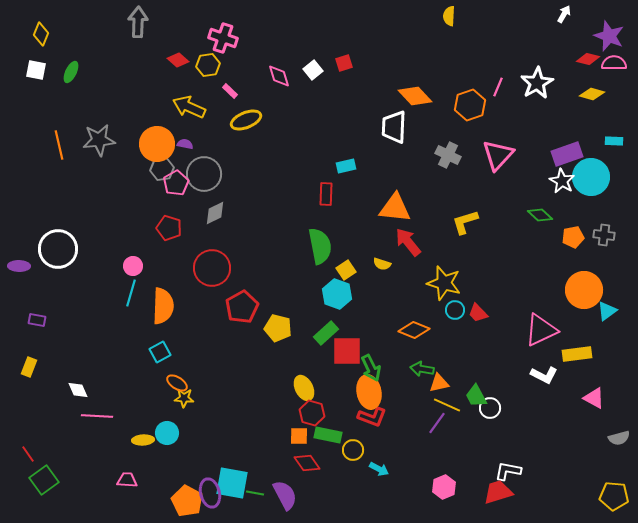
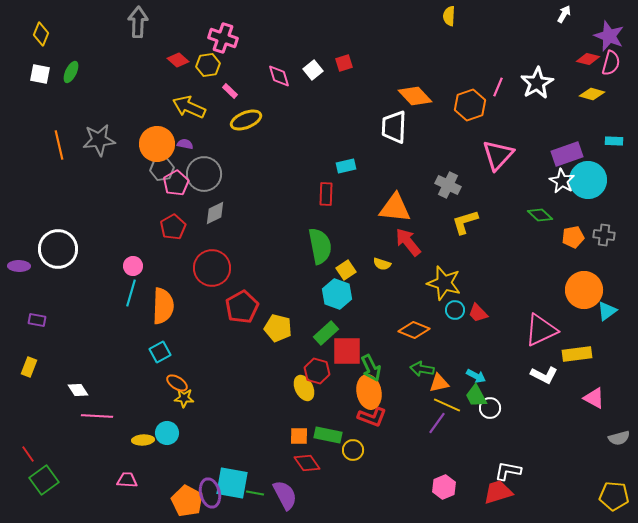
pink semicircle at (614, 63): moved 3 px left; rotated 105 degrees clockwise
white square at (36, 70): moved 4 px right, 4 px down
gray cross at (448, 155): moved 30 px down
cyan circle at (591, 177): moved 3 px left, 3 px down
red pentagon at (169, 228): moved 4 px right, 1 px up; rotated 25 degrees clockwise
white diamond at (78, 390): rotated 10 degrees counterclockwise
red hexagon at (312, 413): moved 5 px right, 42 px up
cyan arrow at (379, 469): moved 97 px right, 93 px up
